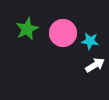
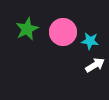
pink circle: moved 1 px up
